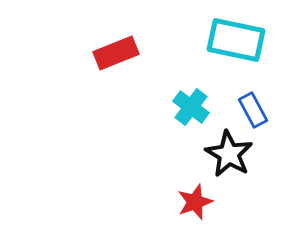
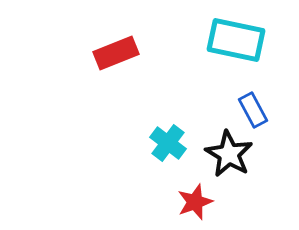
cyan cross: moved 23 px left, 36 px down
